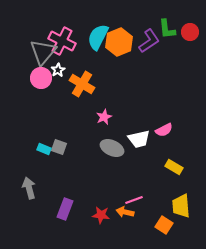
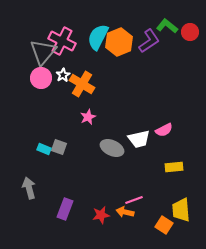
green L-shape: moved 3 px up; rotated 135 degrees clockwise
white star: moved 5 px right, 5 px down
pink star: moved 16 px left
yellow rectangle: rotated 36 degrees counterclockwise
yellow trapezoid: moved 4 px down
red star: rotated 18 degrees counterclockwise
